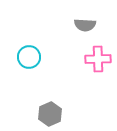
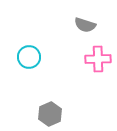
gray semicircle: rotated 15 degrees clockwise
